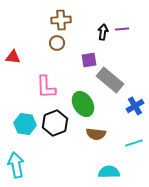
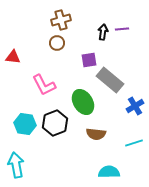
brown cross: rotated 12 degrees counterclockwise
pink L-shape: moved 2 px left, 2 px up; rotated 25 degrees counterclockwise
green ellipse: moved 2 px up
